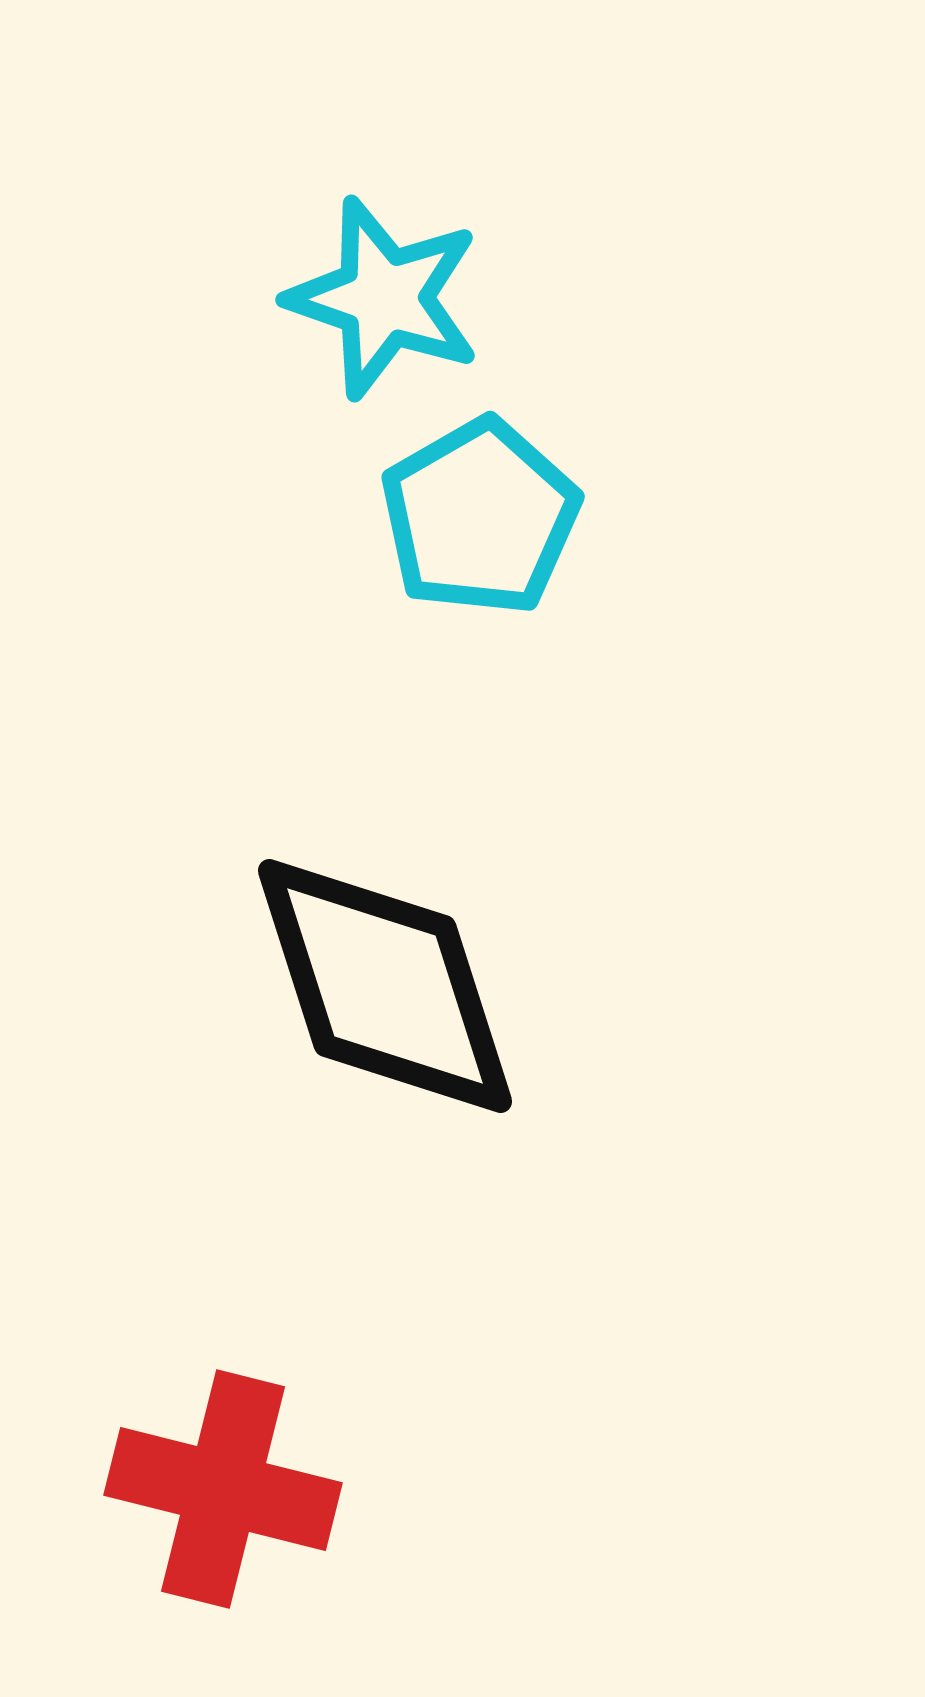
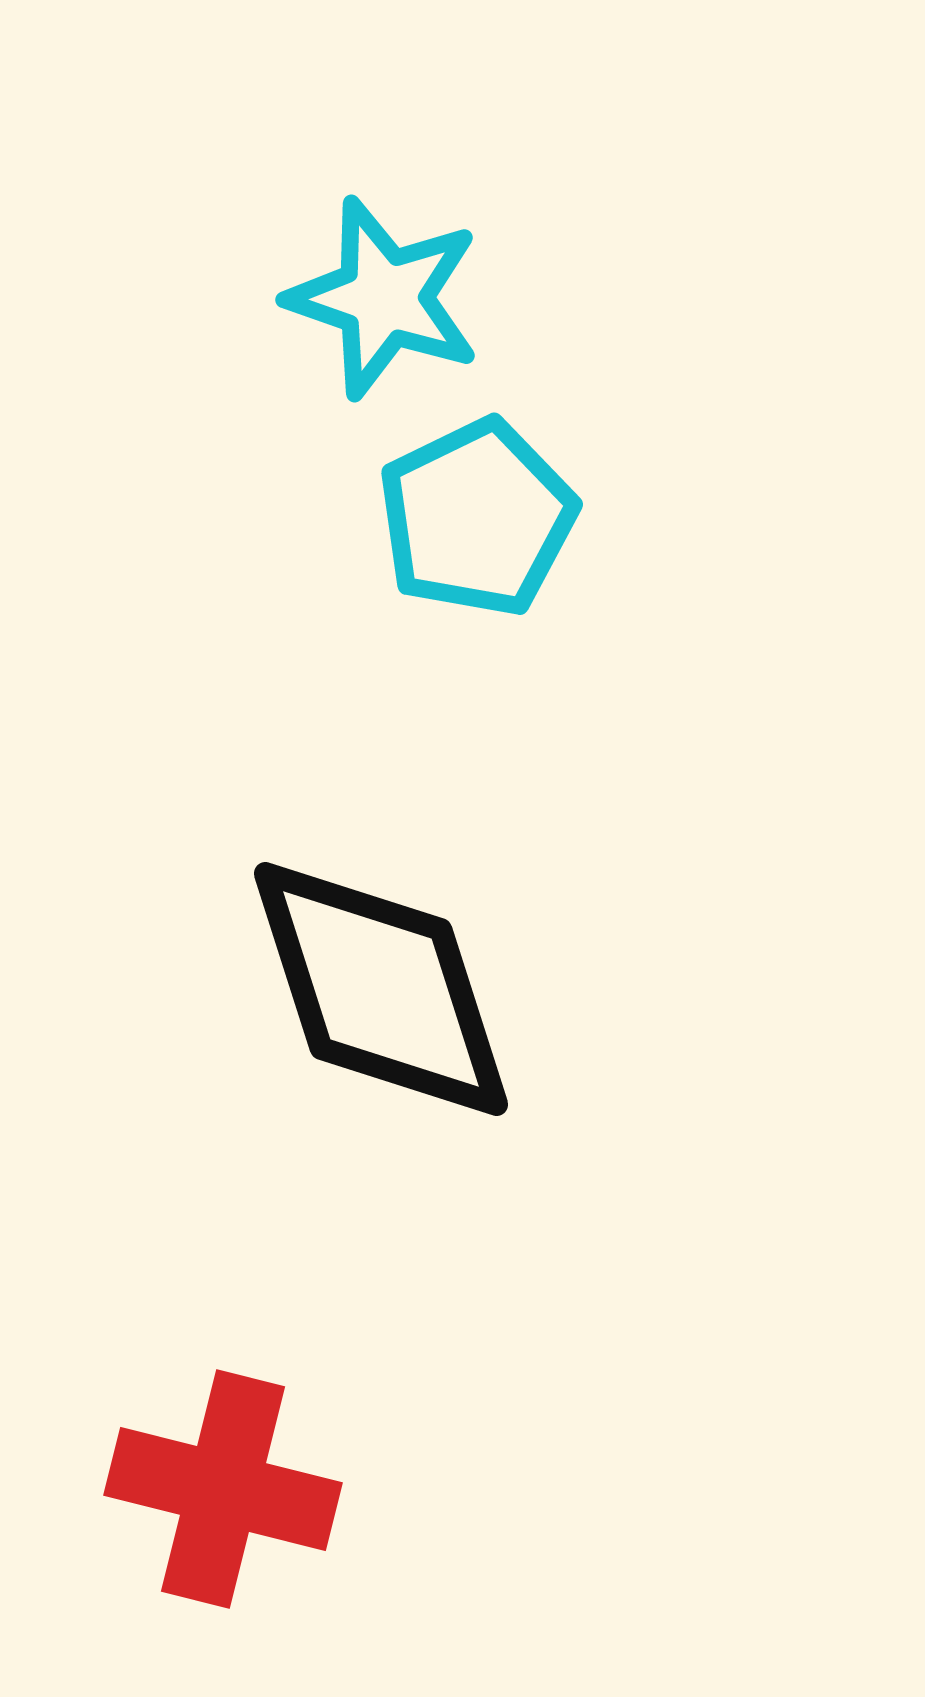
cyan pentagon: moved 3 px left, 1 px down; rotated 4 degrees clockwise
black diamond: moved 4 px left, 3 px down
